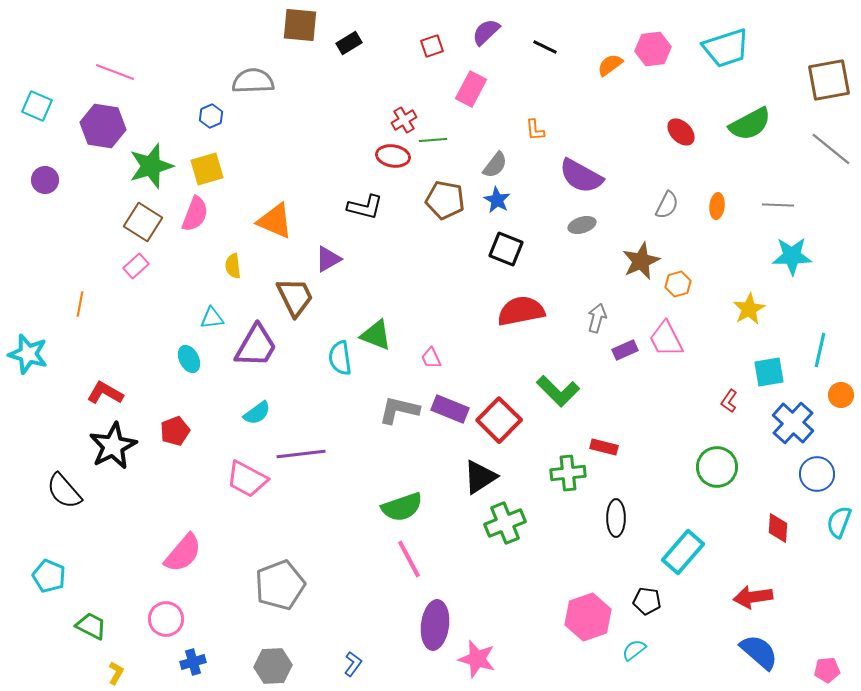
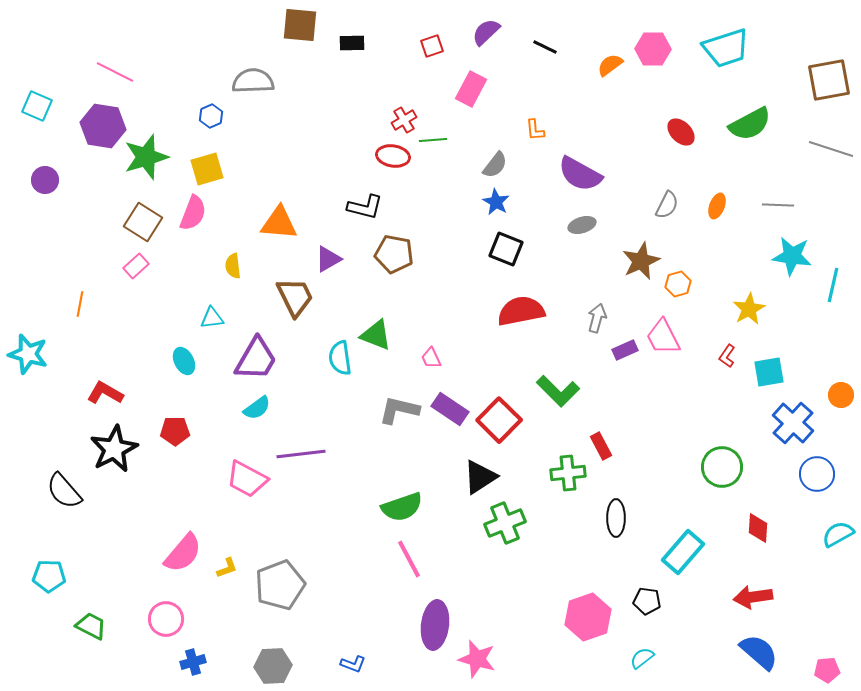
black rectangle at (349, 43): moved 3 px right; rotated 30 degrees clockwise
pink hexagon at (653, 49): rotated 8 degrees clockwise
pink line at (115, 72): rotated 6 degrees clockwise
gray line at (831, 149): rotated 21 degrees counterclockwise
green star at (151, 166): moved 5 px left, 9 px up
purple semicircle at (581, 176): moved 1 px left, 2 px up
brown pentagon at (445, 200): moved 51 px left, 54 px down
blue star at (497, 200): moved 1 px left, 2 px down
orange ellipse at (717, 206): rotated 15 degrees clockwise
pink semicircle at (195, 214): moved 2 px left, 1 px up
orange triangle at (275, 221): moved 4 px right, 2 px down; rotated 18 degrees counterclockwise
cyan star at (792, 256): rotated 9 degrees clockwise
pink trapezoid at (666, 339): moved 3 px left, 2 px up
purple trapezoid at (256, 346): moved 13 px down
cyan line at (820, 350): moved 13 px right, 65 px up
cyan ellipse at (189, 359): moved 5 px left, 2 px down
red L-shape at (729, 401): moved 2 px left, 45 px up
purple rectangle at (450, 409): rotated 12 degrees clockwise
cyan semicircle at (257, 413): moved 5 px up
red pentagon at (175, 431): rotated 20 degrees clockwise
black star at (113, 446): moved 1 px right, 3 px down
red rectangle at (604, 447): moved 3 px left, 1 px up; rotated 48 degrees clockwise
green circle at (717, 467): moved 5 px right
cyan semicircle at (839, 522): moved 1 px left, 12 px down; rotated 40 degrees clockwise
red diamond at (778, 528): moved 20 px left
cyan pentagon at (49, 576): rotated 20 degrees counterclockwise
cyan semicircle at (634, 650): moved 8 px right, 8 px down
blue L-shape at (353, 664): rotated 75 degrees clockwise
yellow L-shape at (116, 673): moved 111 px right, 105 px up; rotated 40 degrees clockwise
